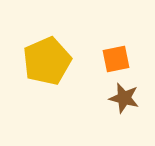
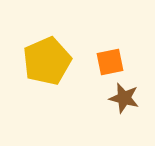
orange square: moved 6 px left, 3 px down
